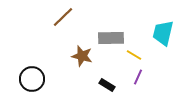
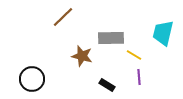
purple line: moved 1 px right; rotated 28 degrees counterclockwise
